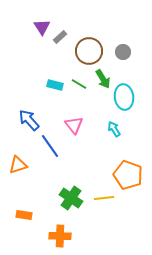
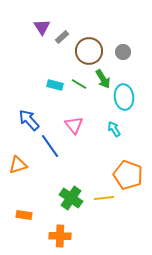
gray rectangle: moved 2 px right
